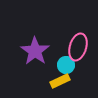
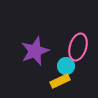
purple star: rotated 16 degrees clockwise
cyan circle: moved 1 px down
